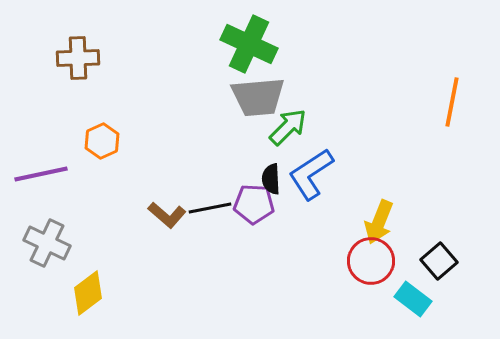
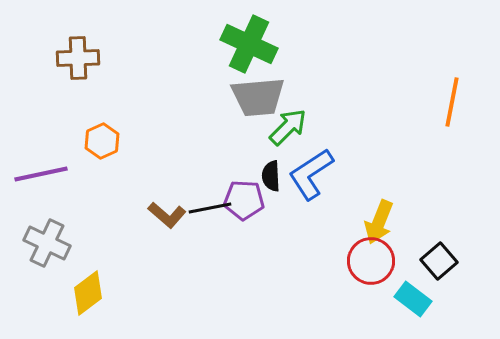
black semicircle: moved 3 px up
purple pentagon: moved 10 px left, 4 px up
